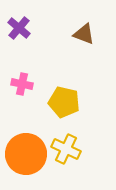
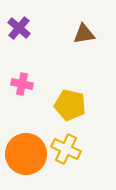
brown triangle: rotated 30 degrees counterclockwise
yellow pentagon: moved 6 px right, 3 px down
